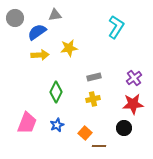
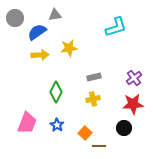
cyan L-shape: rotated 40 degrees clockwise
blue star: rotated 16 degrees counterclockwise
